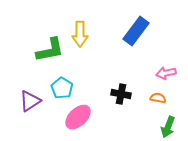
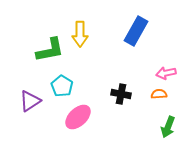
blue rectangle: rotated 8 degrees counterclockwise
cyan pentagon: moved 2 px up
orange semicircle: moved 1 px right, 4 px up; rotated 14 degrees counterclockwise
